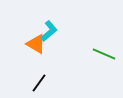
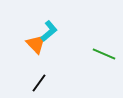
orange triangle: rotated 15 degrees clockwise
